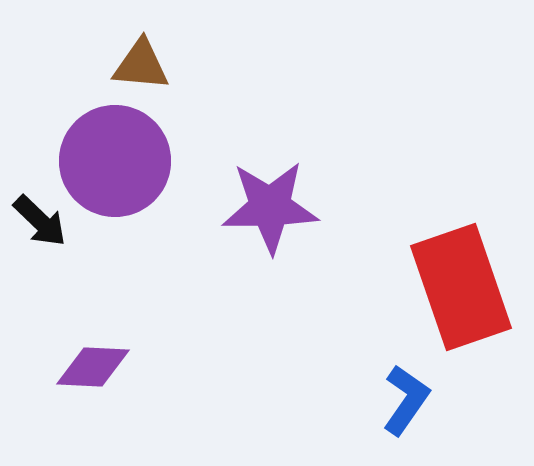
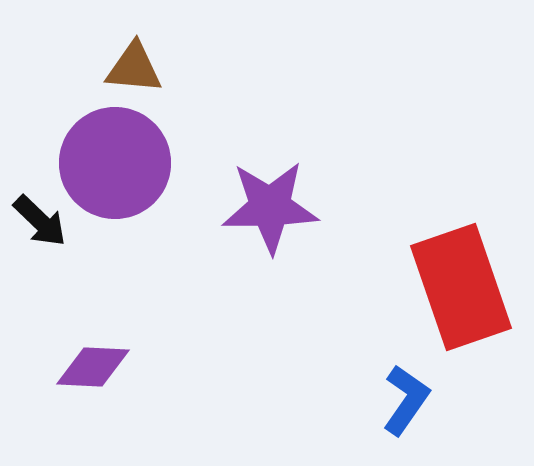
brown triangle: moved 7 px left, 3 px down
purple circle: moved 2 px down
